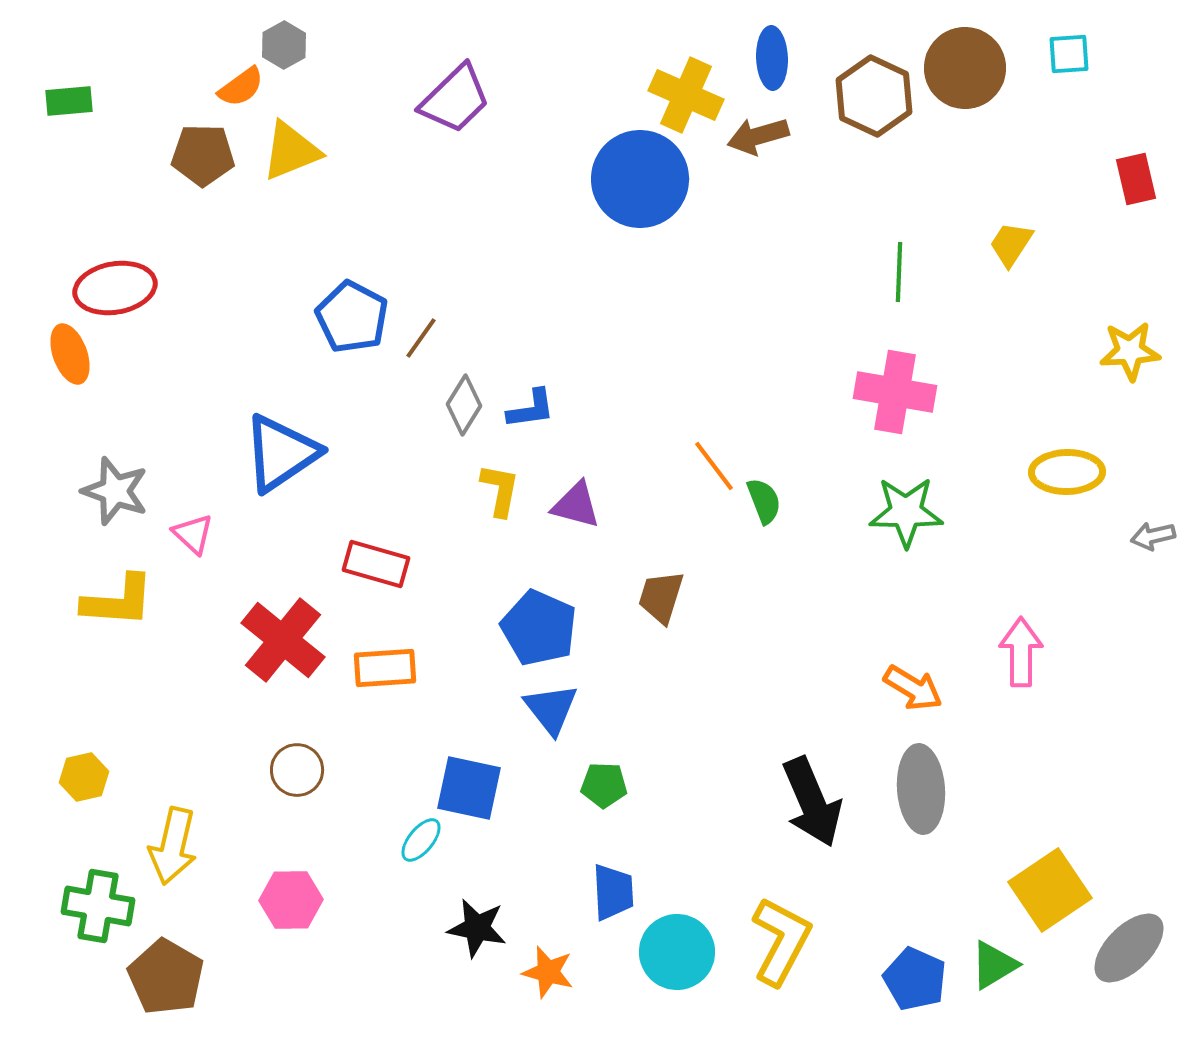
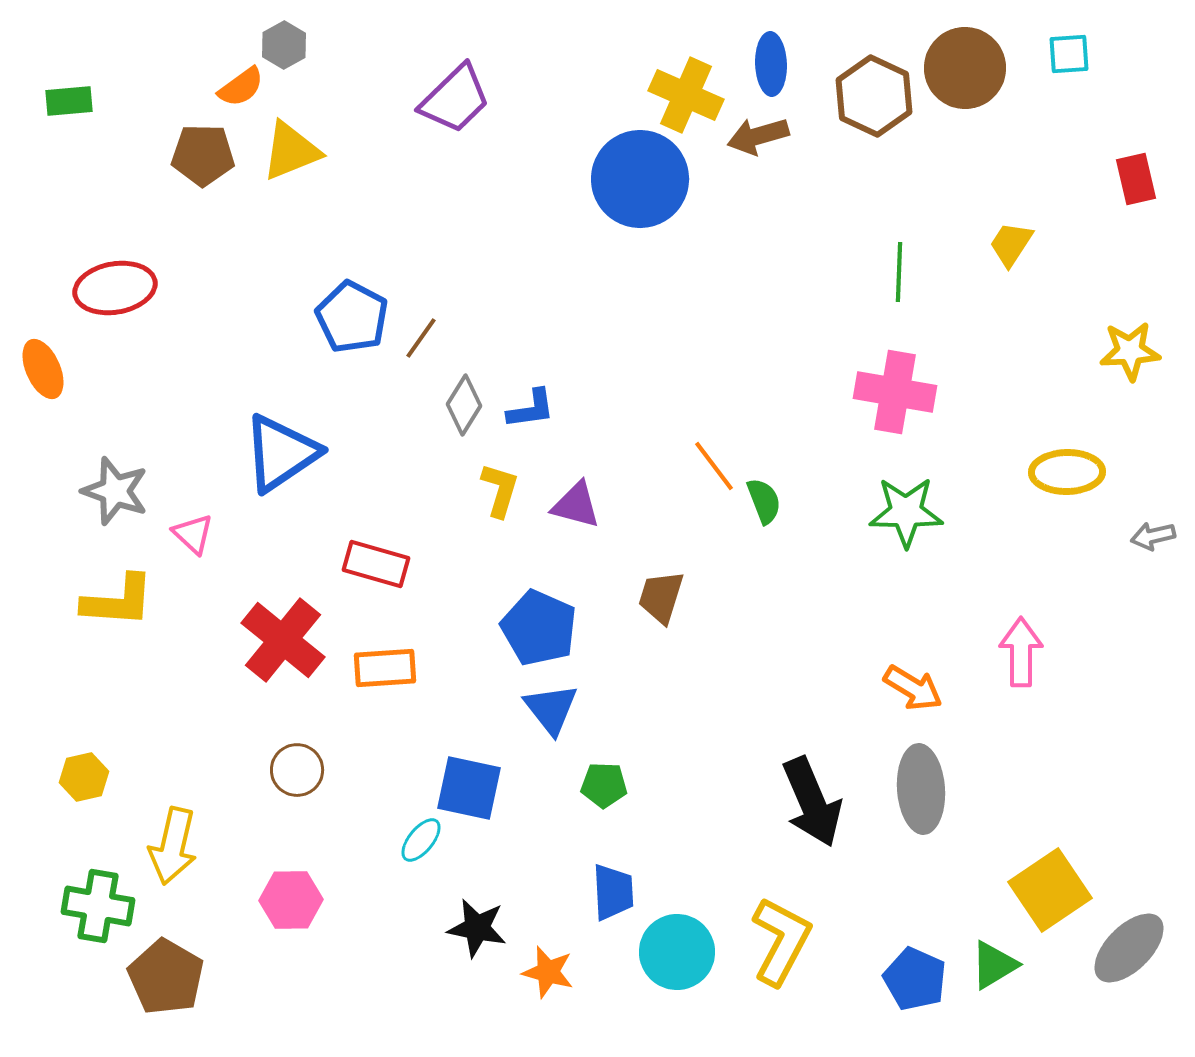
blue ellipse at (772, 58): moved 1 px left, 6 px down
orange ellipse at (70, 354): moved 27 px left, 15 px down; rotated 4 degrees counterclockwise
yellow L-shape at (500, 490): rotated 6 degrees clockwise
